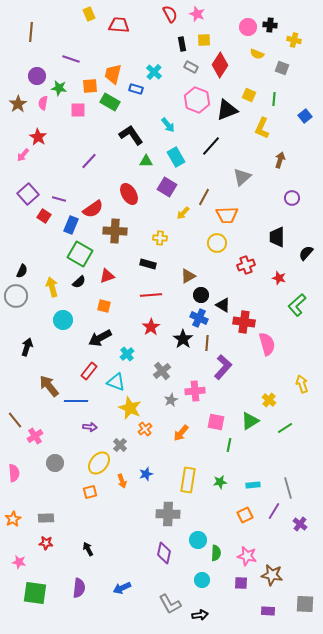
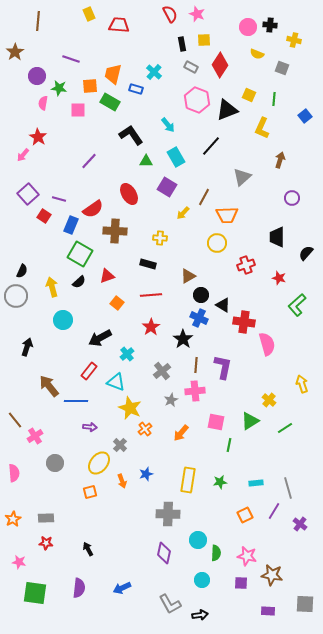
brown line at (31, 32): moved 7 px right, 11 px up
brown star at (18, 104): moved 3 px left, 52 px up
orange square at (104, 306): moved 13 px right, 3 px up; rotated 24 degrees clockwise
brown line at (207, 343): moved 11 px left, 22 px down
purple L-shape at (223, 367): rotated 30 degrees counterclockwise
cyan rectangle at (253, 485): moved 3 px right, 2 px up
